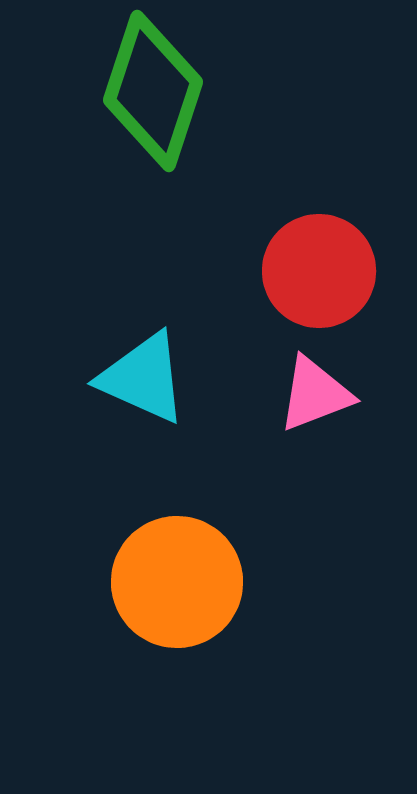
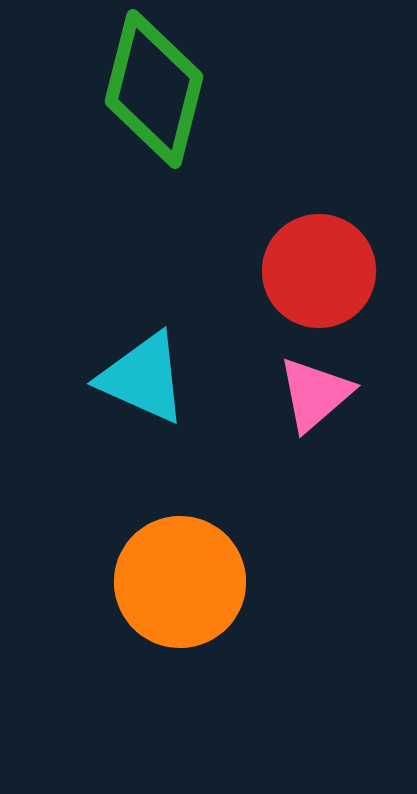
green diamond: moved 1 px right, 2 px up; rotated 4 degrees counterclockwise
pink triangle: rotated 20 degrees counterclockwise
orange circle: moved 3 px right
